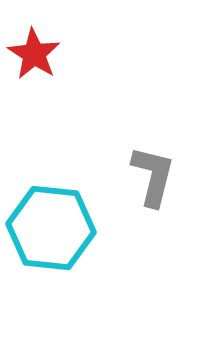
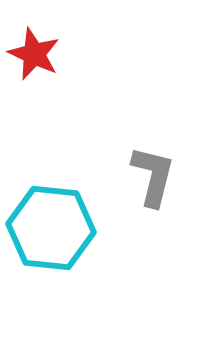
red star: rotated 8 degrees counterclockwise
